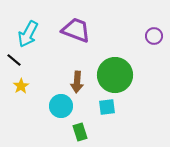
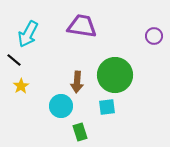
purple trapezoid: moved 6 px right, 4 px up; rotated 12 degrees counterclockwise
